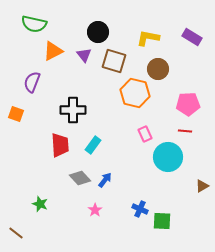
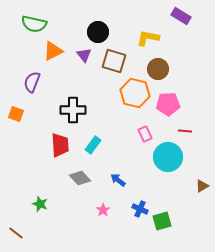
purple rectangle: moved 11 px left, 21 px up
pink pentagon: moved 20 px left
blue arrow: moved 13 px right; rotated 91 degrees counterclockwise
pink star: moved 8 px right
green square: rotated 18 degrees counterclockwise
